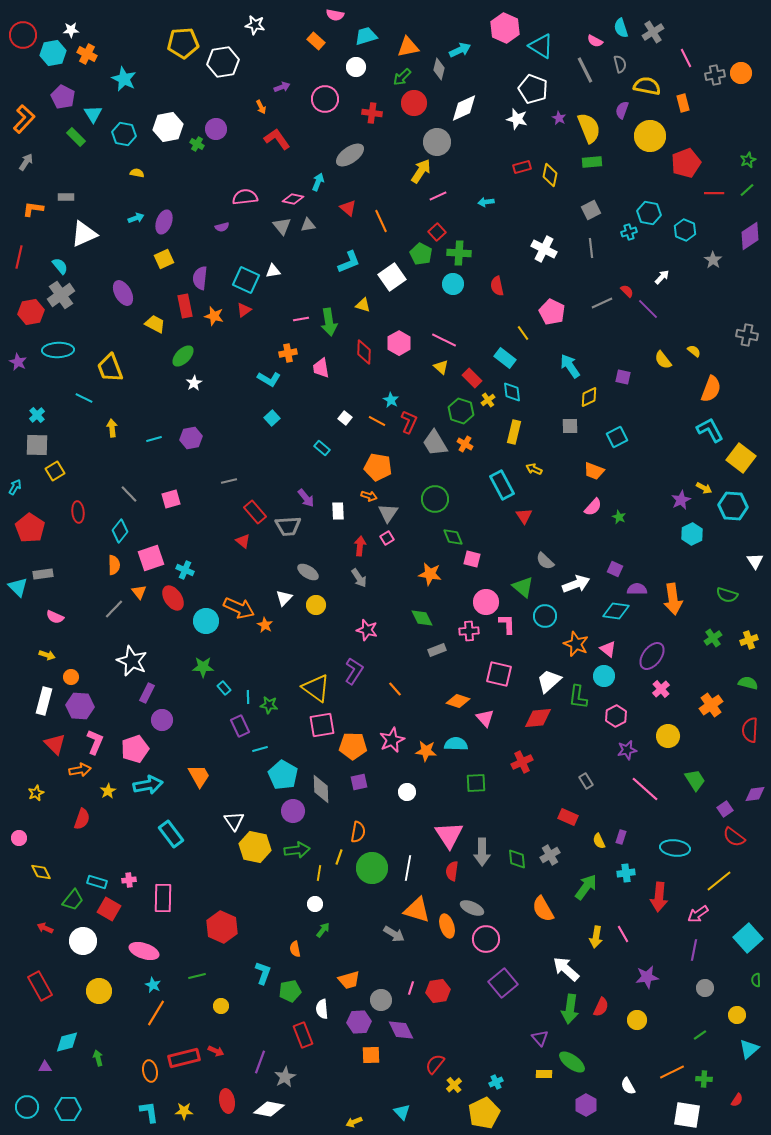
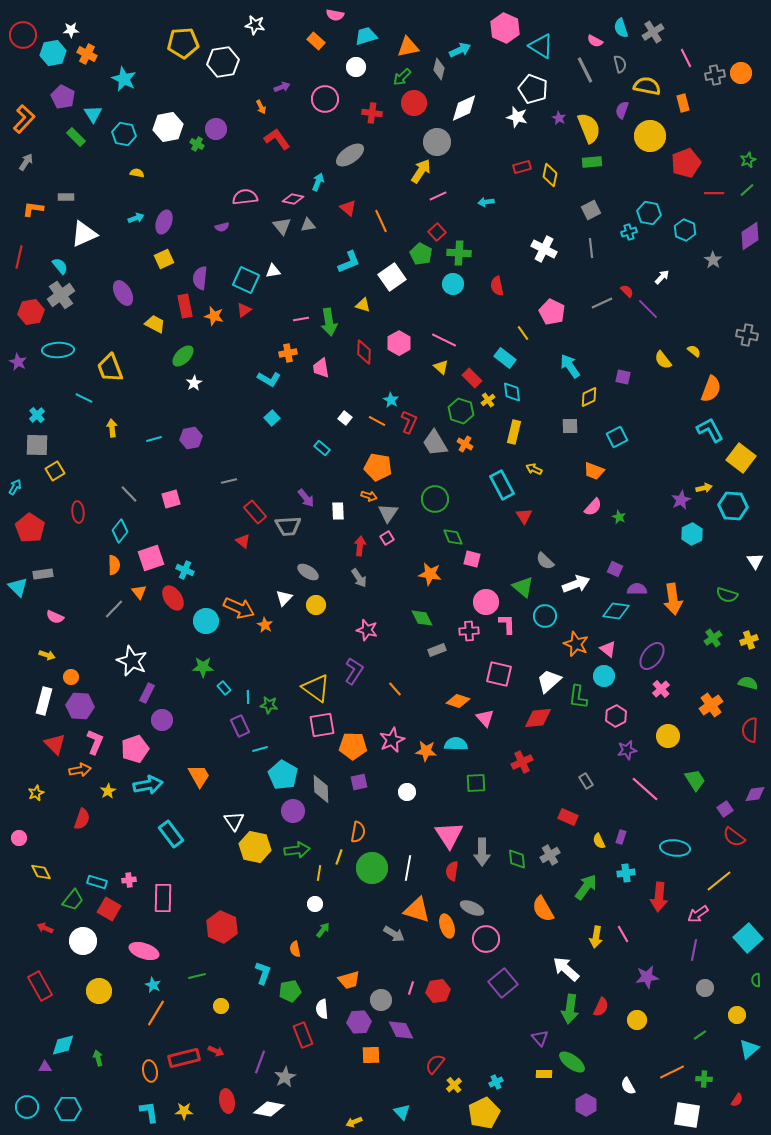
white star at (517, 119): moved 2 px up
yellow arrow at (704, 488): rotated 42 degrees counterclockwise
cyan diamond at (67, 1042): moved 4 px left, 3 px down
